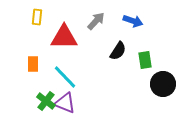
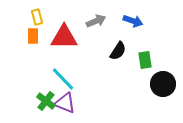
yellow rectangle: rotated 21 degrees counterclockwise
gray arrow: rotated 24 degrees clockwise
orange rectangle: moved 28 px up
cyan line: moved 2 px left, 2 px down
